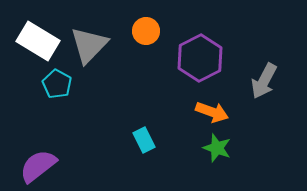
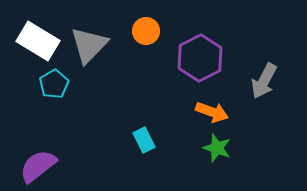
cyan pentagon: moved 3 px left; rotated 12 degrees clockwise
